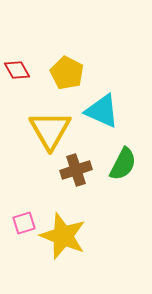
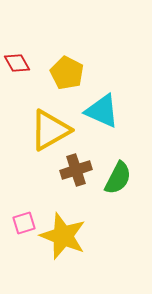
red diamond: moved 7 px up
yellow triangle: rotated 30 degrees clockwise
green semicircle: moved 5 px left, 14 px down
